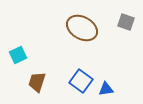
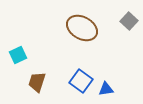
gray square: moved 3 px right, 1 px up; rotated 24 degrees clockwise
